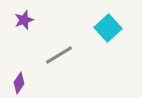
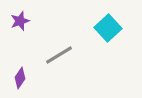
purple star: moved 4 px left, 1 px down
purple diamond: moved 1 px right, 5 px up
